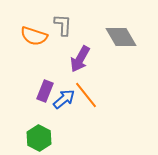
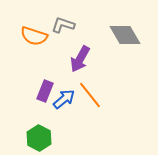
gray L-shape: rotated 75 degrees counterclockwise
gray diamond: moved 4 px right, 2 px up
orange line: moved 4 px right
